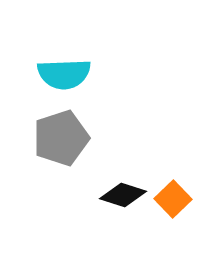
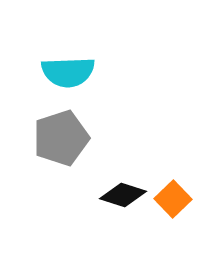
cyan semicircle: moved 4 px right, 2 px up
